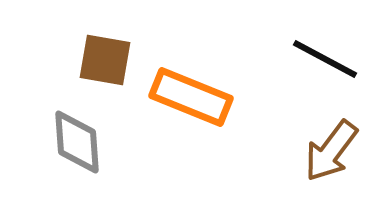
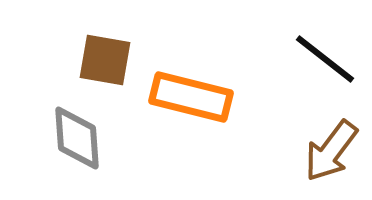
black line: rotated 10 degrees clockwise
orange rectangle: rotated 8 degrees counterclockwise
gray diamond: moved 4 px up
